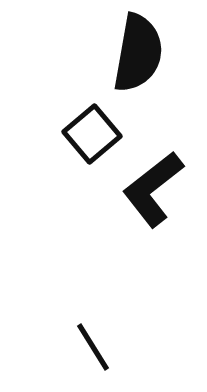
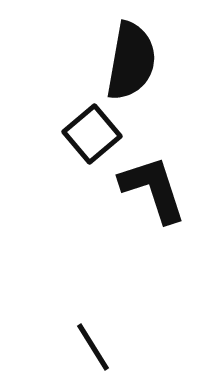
black semicircle: moved 7 px left, 8 px down
black L-shape: rotated 110 degrees clockwise
